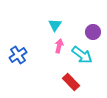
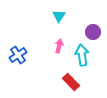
cyan triangle: moved 4 px right, 9 px up
cyan arrow: rotated 135 degrees counterclockwise
